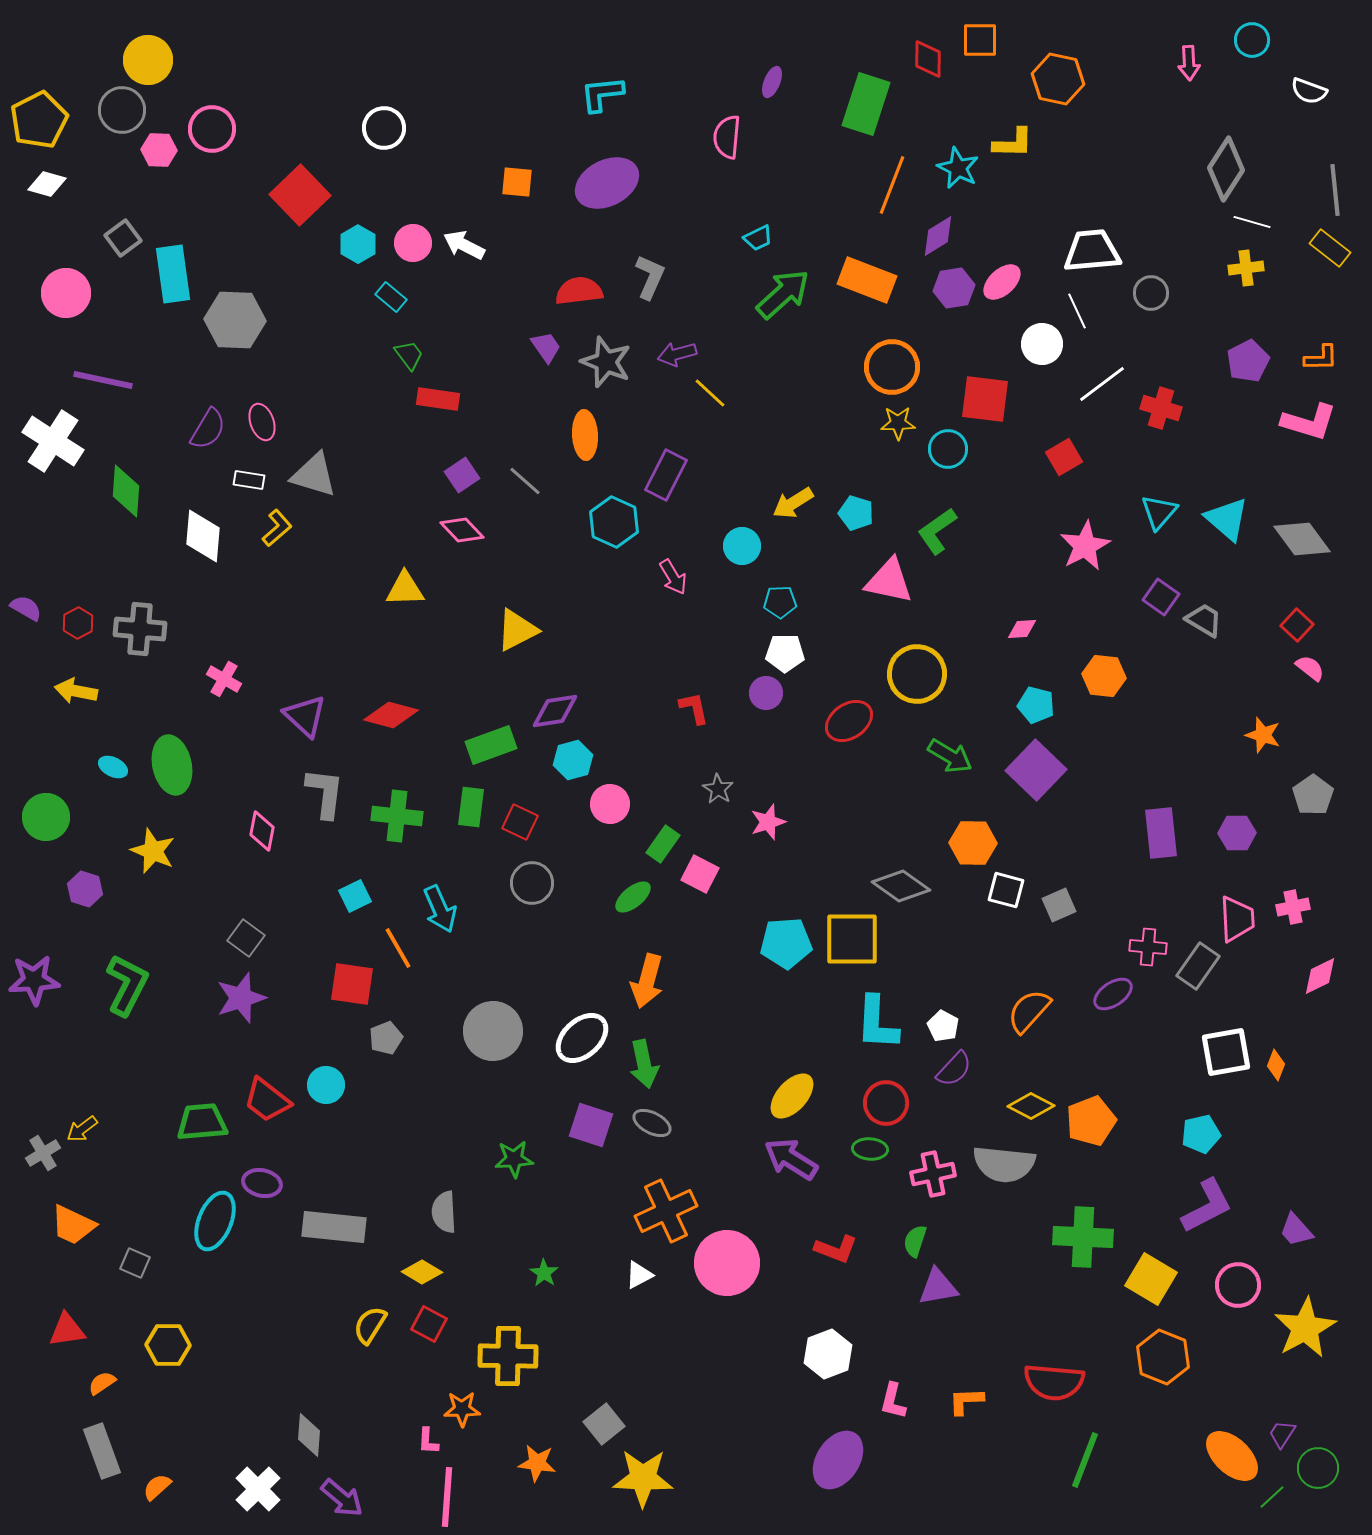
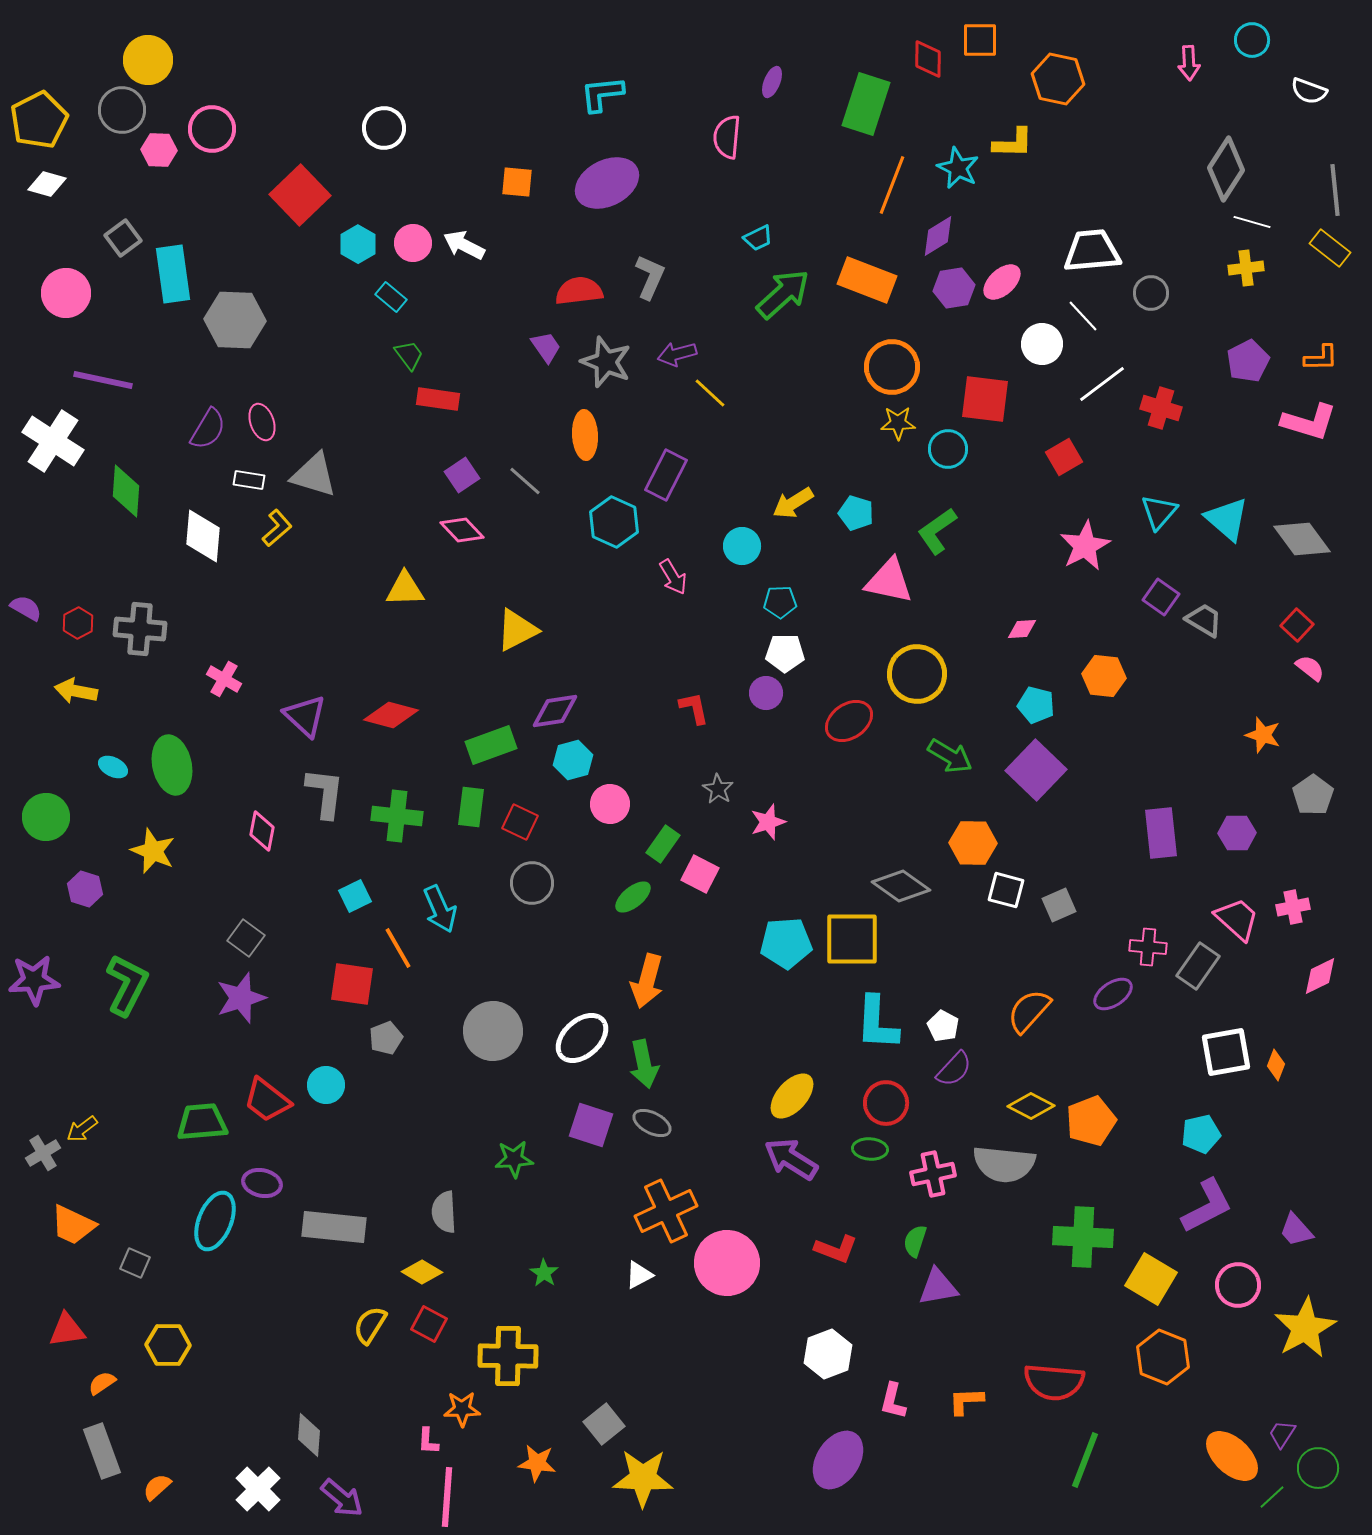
white line at (1077, 311): moved 6 px right, 5 px down; rotated 18 degrees counterclockwise
pink trapezoid at (1237, 919): rotated 45 degrees counterclockwise
